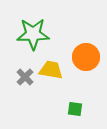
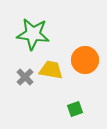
green star: rotated 8 degrees clockwise
orange circle: moved 1 px left, 3 px down
green square: rotated 28 degrees counterclockwise
